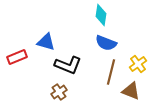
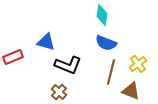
cyan diamond: moved 1 px right
red rectangle: moved 4 px left
brown cross: rotated 14 degrees counterclockwise
